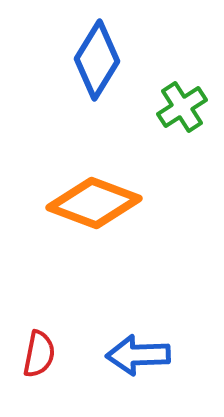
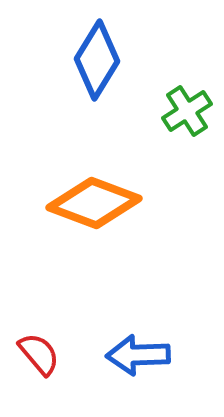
green cross: moved 5 px right, 4 px down
red semicircle: rotated 51 degrees counterclockwise
